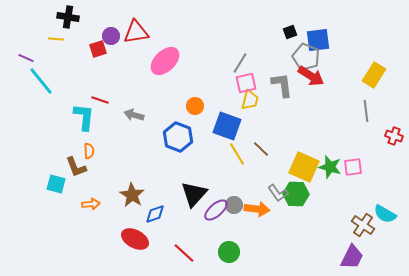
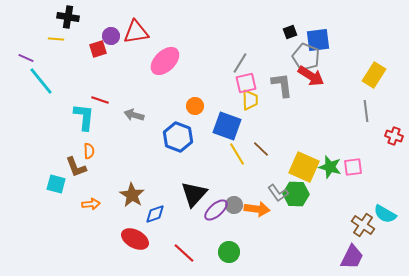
yellow trapezoid at (250, 100): rotated 15 degrees counterclockwise
